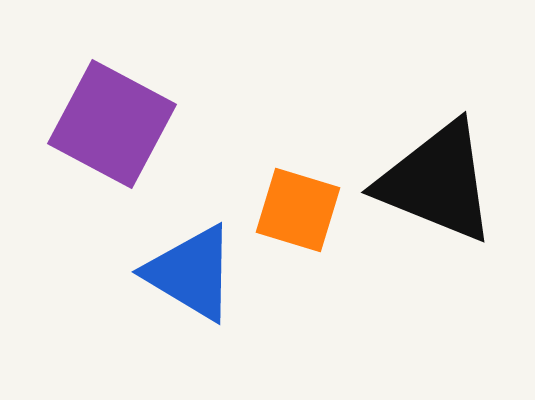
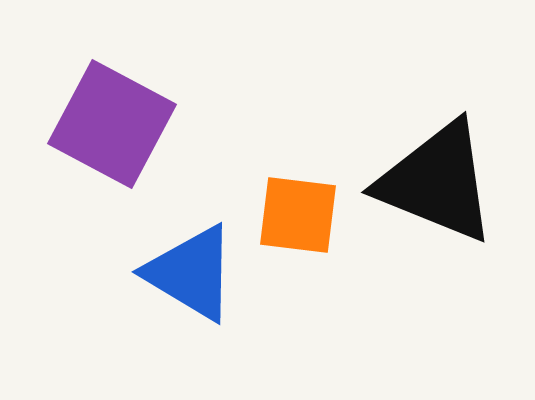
orange square: moved 5 px down; rotated 10 degrees counterclockwise
